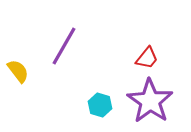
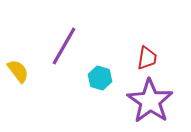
red trapezoid: rotated 30 degrees counterclockwise
cyan hexagon: moved 27 px up
